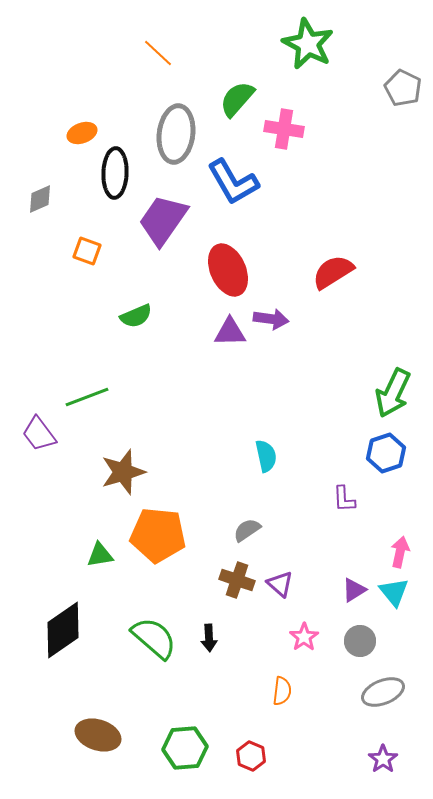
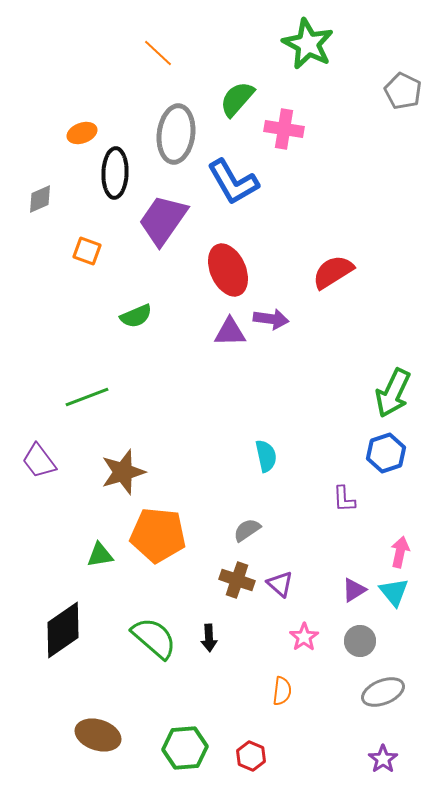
gray pentagon at (403, 88): moved 3 px down
purple trapezoid at (39, 434): moved 27 px down
